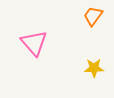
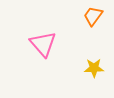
pink triangle: moved 9 px right, 1 px down
